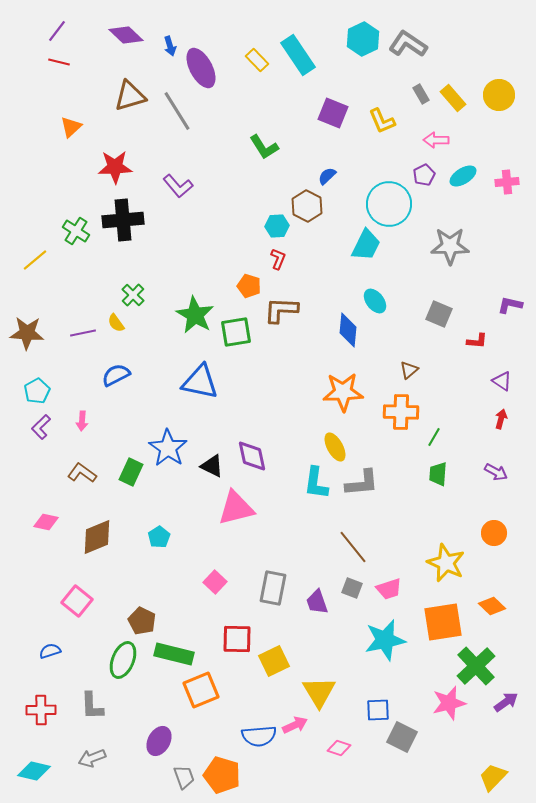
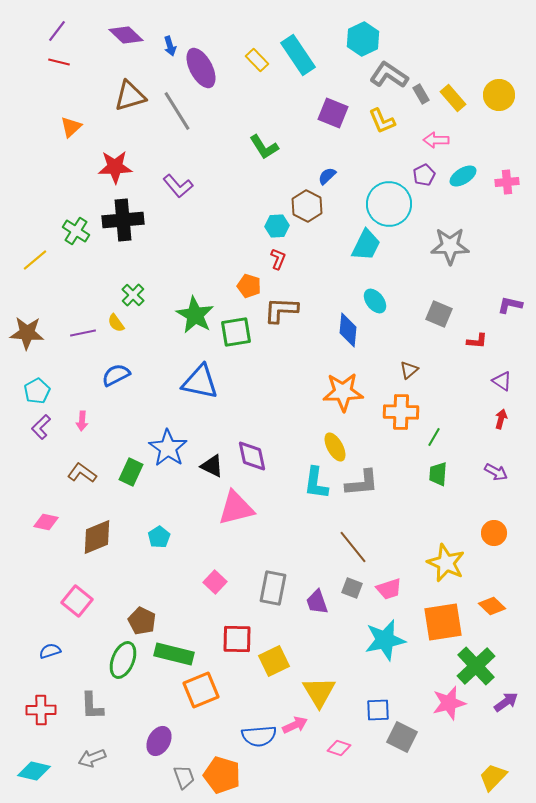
gray L-shape at (408, 44): moved 19 px left, 31 px down
